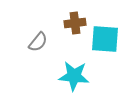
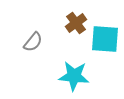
brown cross: moved 1 px right; rotated 30 degrees counterclockwise
gray semicircle: moved 5 px left
